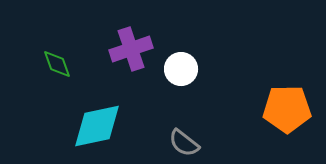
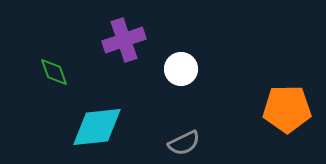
purple cross: moved 7 px left, 9 px up
green diamond: moved 3 px left, 8 px down
cyan diamond: moved 1 px down; rotated 6 degrees clockwise
gray semicircle: rotated 64 degrees counterclockwise
